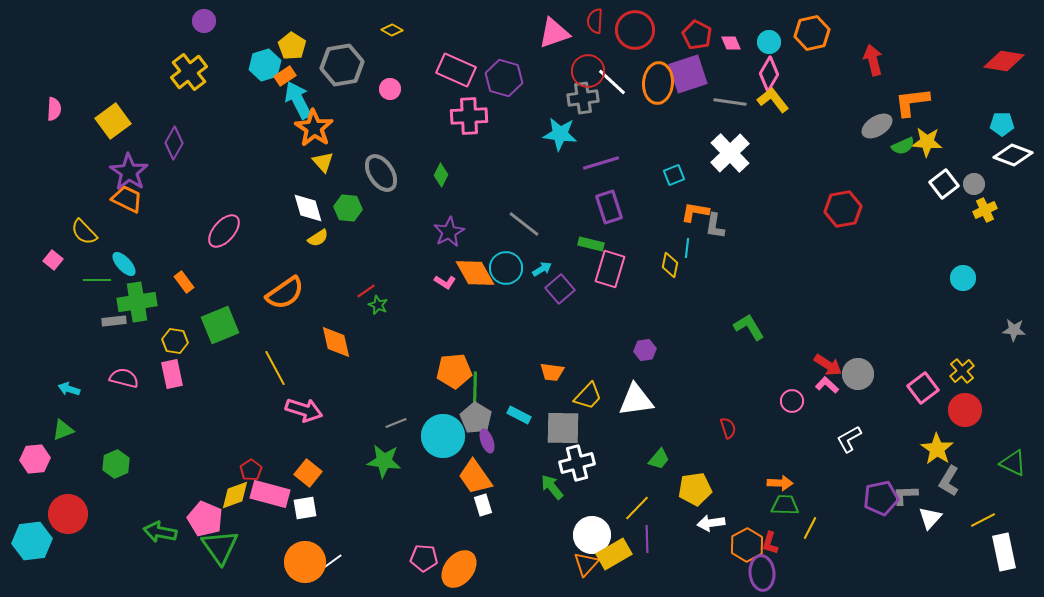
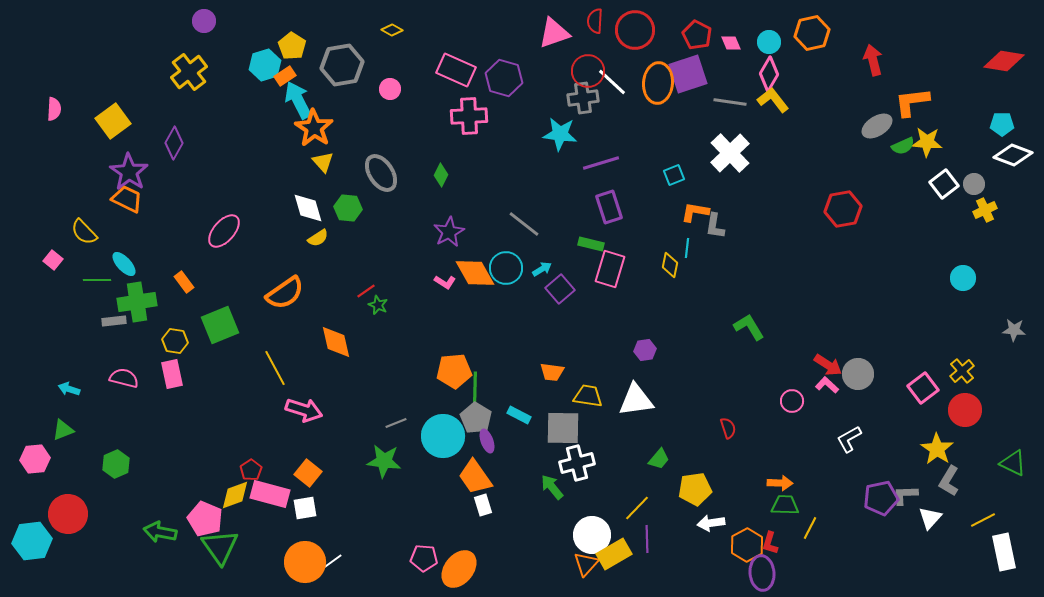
yellow trapezoid at (588, 396): rotated 124 degrees counterclockwise
